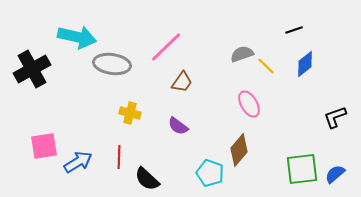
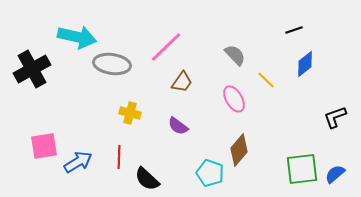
gray semicircle: moved 7 px left, 1 px down; rotated 65 degrees clockwise
yellow line: moved 14 px down
pink ellipse: moved 15 px left, 5 px up
